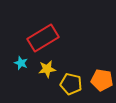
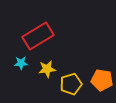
red rectangle: moved 5 px left, 2 px up
cyan star: rotated 24 degrees counterclockwise
yellow pentagon: rotated 30 degrees counterclockwise
